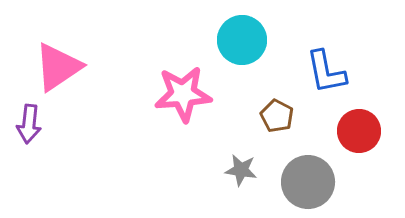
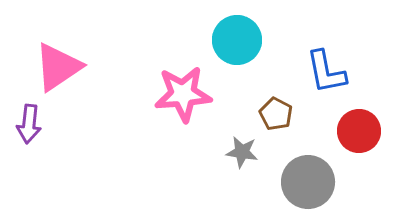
cyan circle: moved 5 px left
brown pentagon: moved 1 px left, 2 px up
gray star: moved 1 px right, 18 px up
